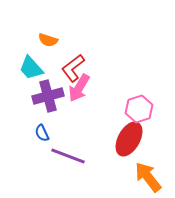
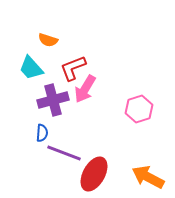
red L-shape: rotated 16 degrees clockwise
pink arrow: moved 6 px right, 1 px down
purple cross: moved 5 px right, 4 px down
blue semicircle: rotated 150 degrees counterclockwise
red ellipse: moved 35 px left, 35 px down
purple line: moved 4 px left, 3 px up
orange arrow: rotated 24 degrees counterclockwise
